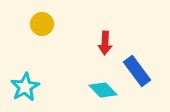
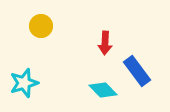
yellow circle: moved 1 px left, 2 px down
cyan star: moved 1 px left, 4 px up; rotated 12 degrees clockwise
